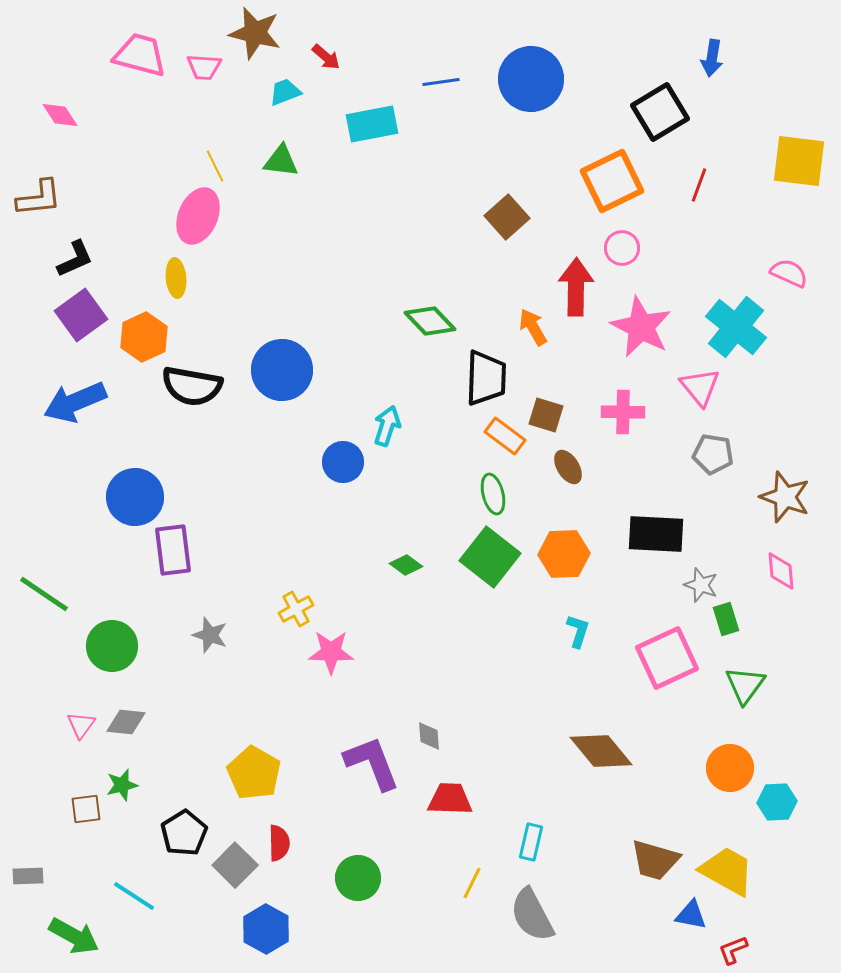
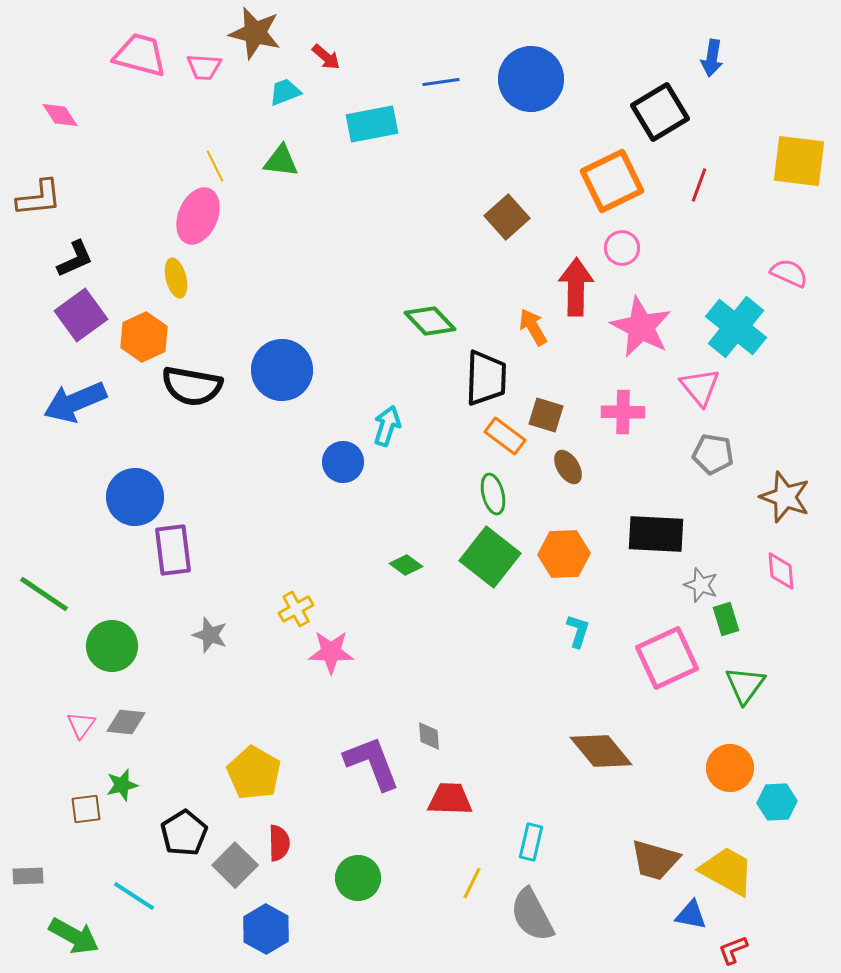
yellow ellipse at (176, 278): rotated 9 degrees counterclockwise
